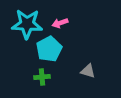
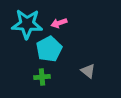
pink arrow: moved 1 px left
gray triangle: rotated 21 degrees clockwise
